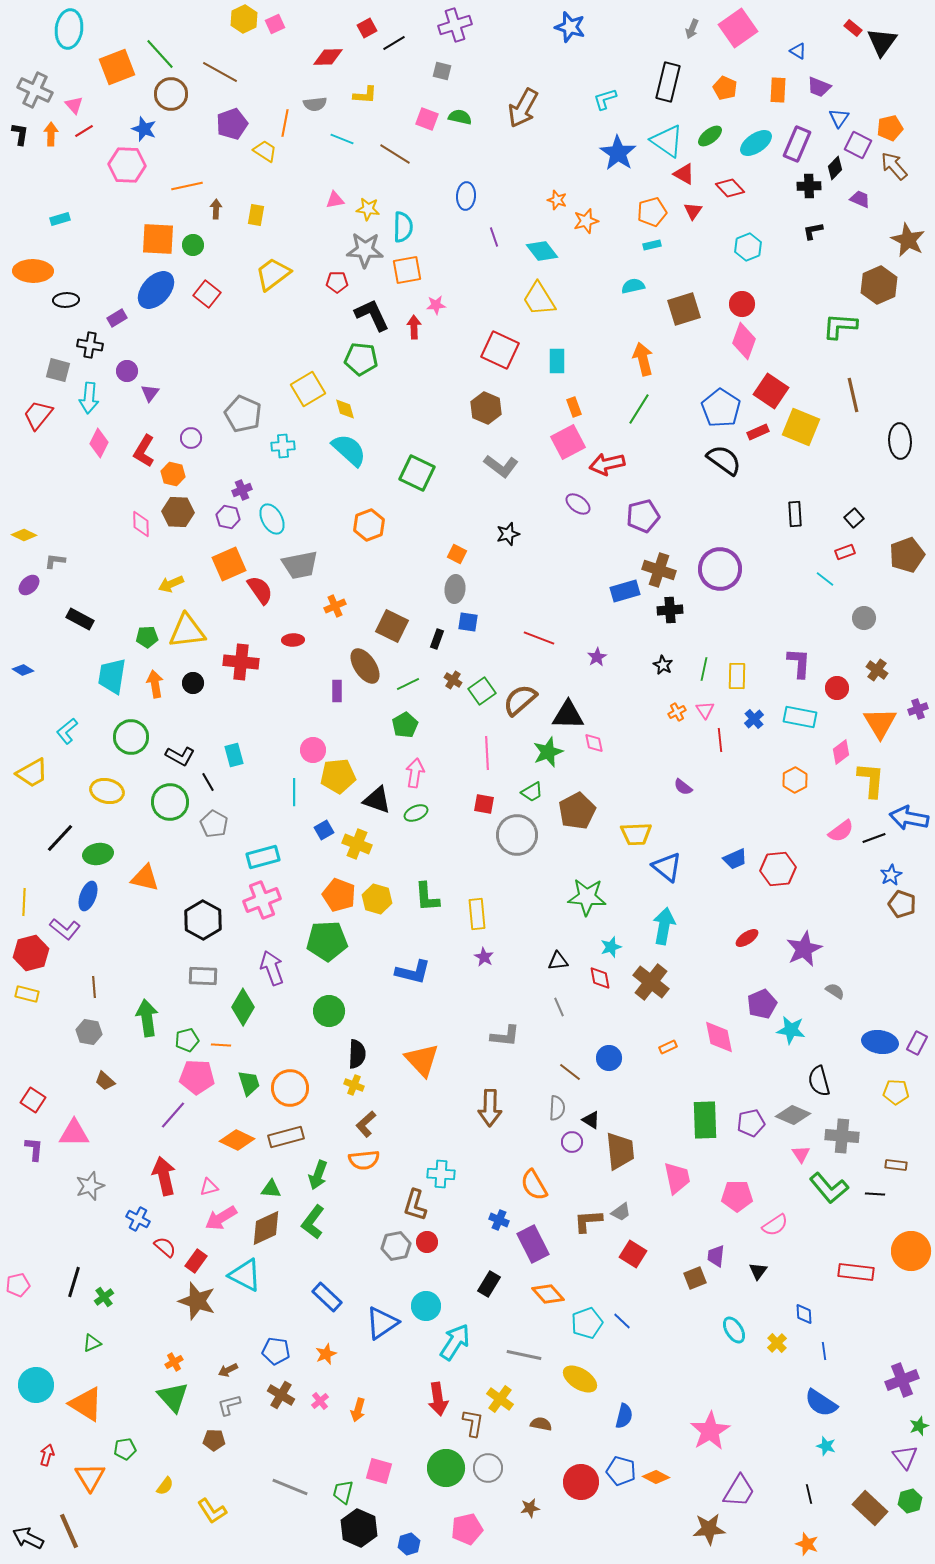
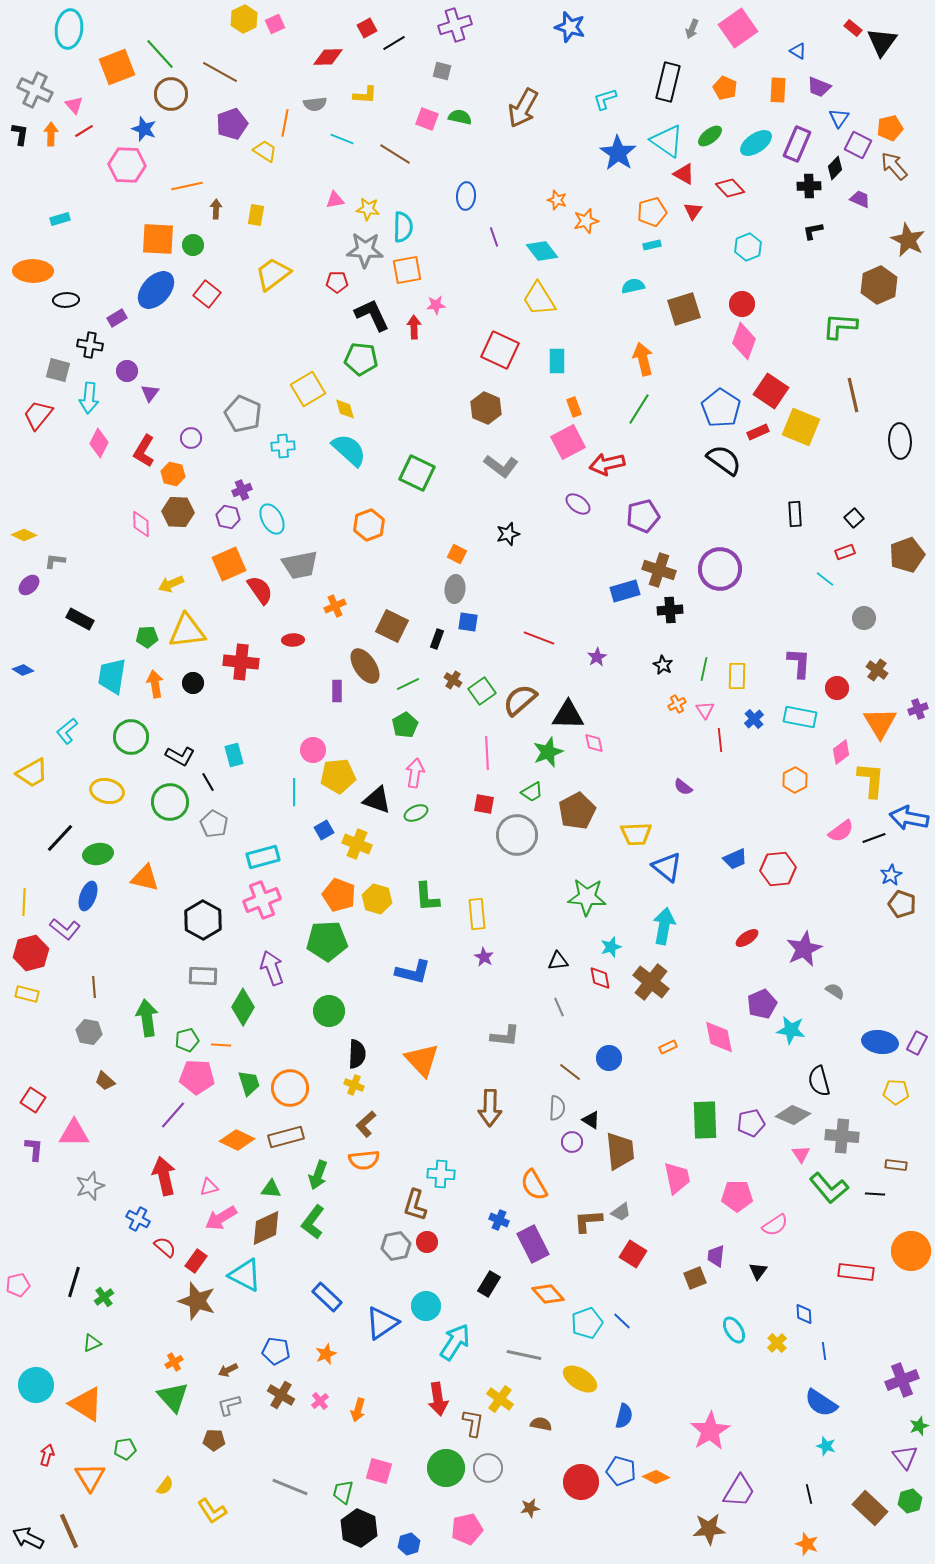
orange cross at (677, 712): moved 8 px up
